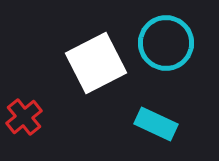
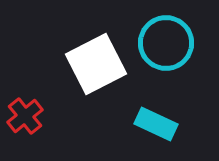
white square: moved 1 px down
red cross: moved 1 px right, 1 px up
